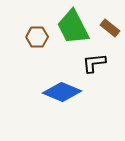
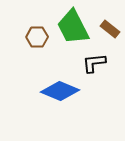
brown rectangle: moved 1 px down
blue diamond: moved 2 px left, 1 px up
